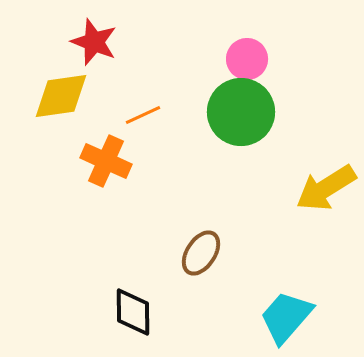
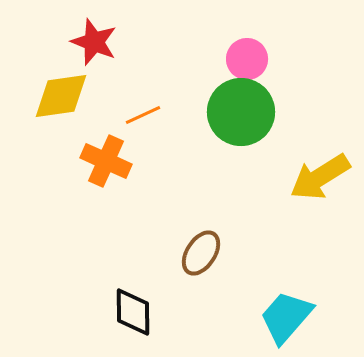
yellow arrow: moved 6 px left, 11 px up
